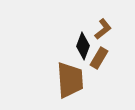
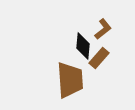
black diamond: rotated 16 degrees counterclockwise
brown rectangle: rotated 10 degrees clockwise
